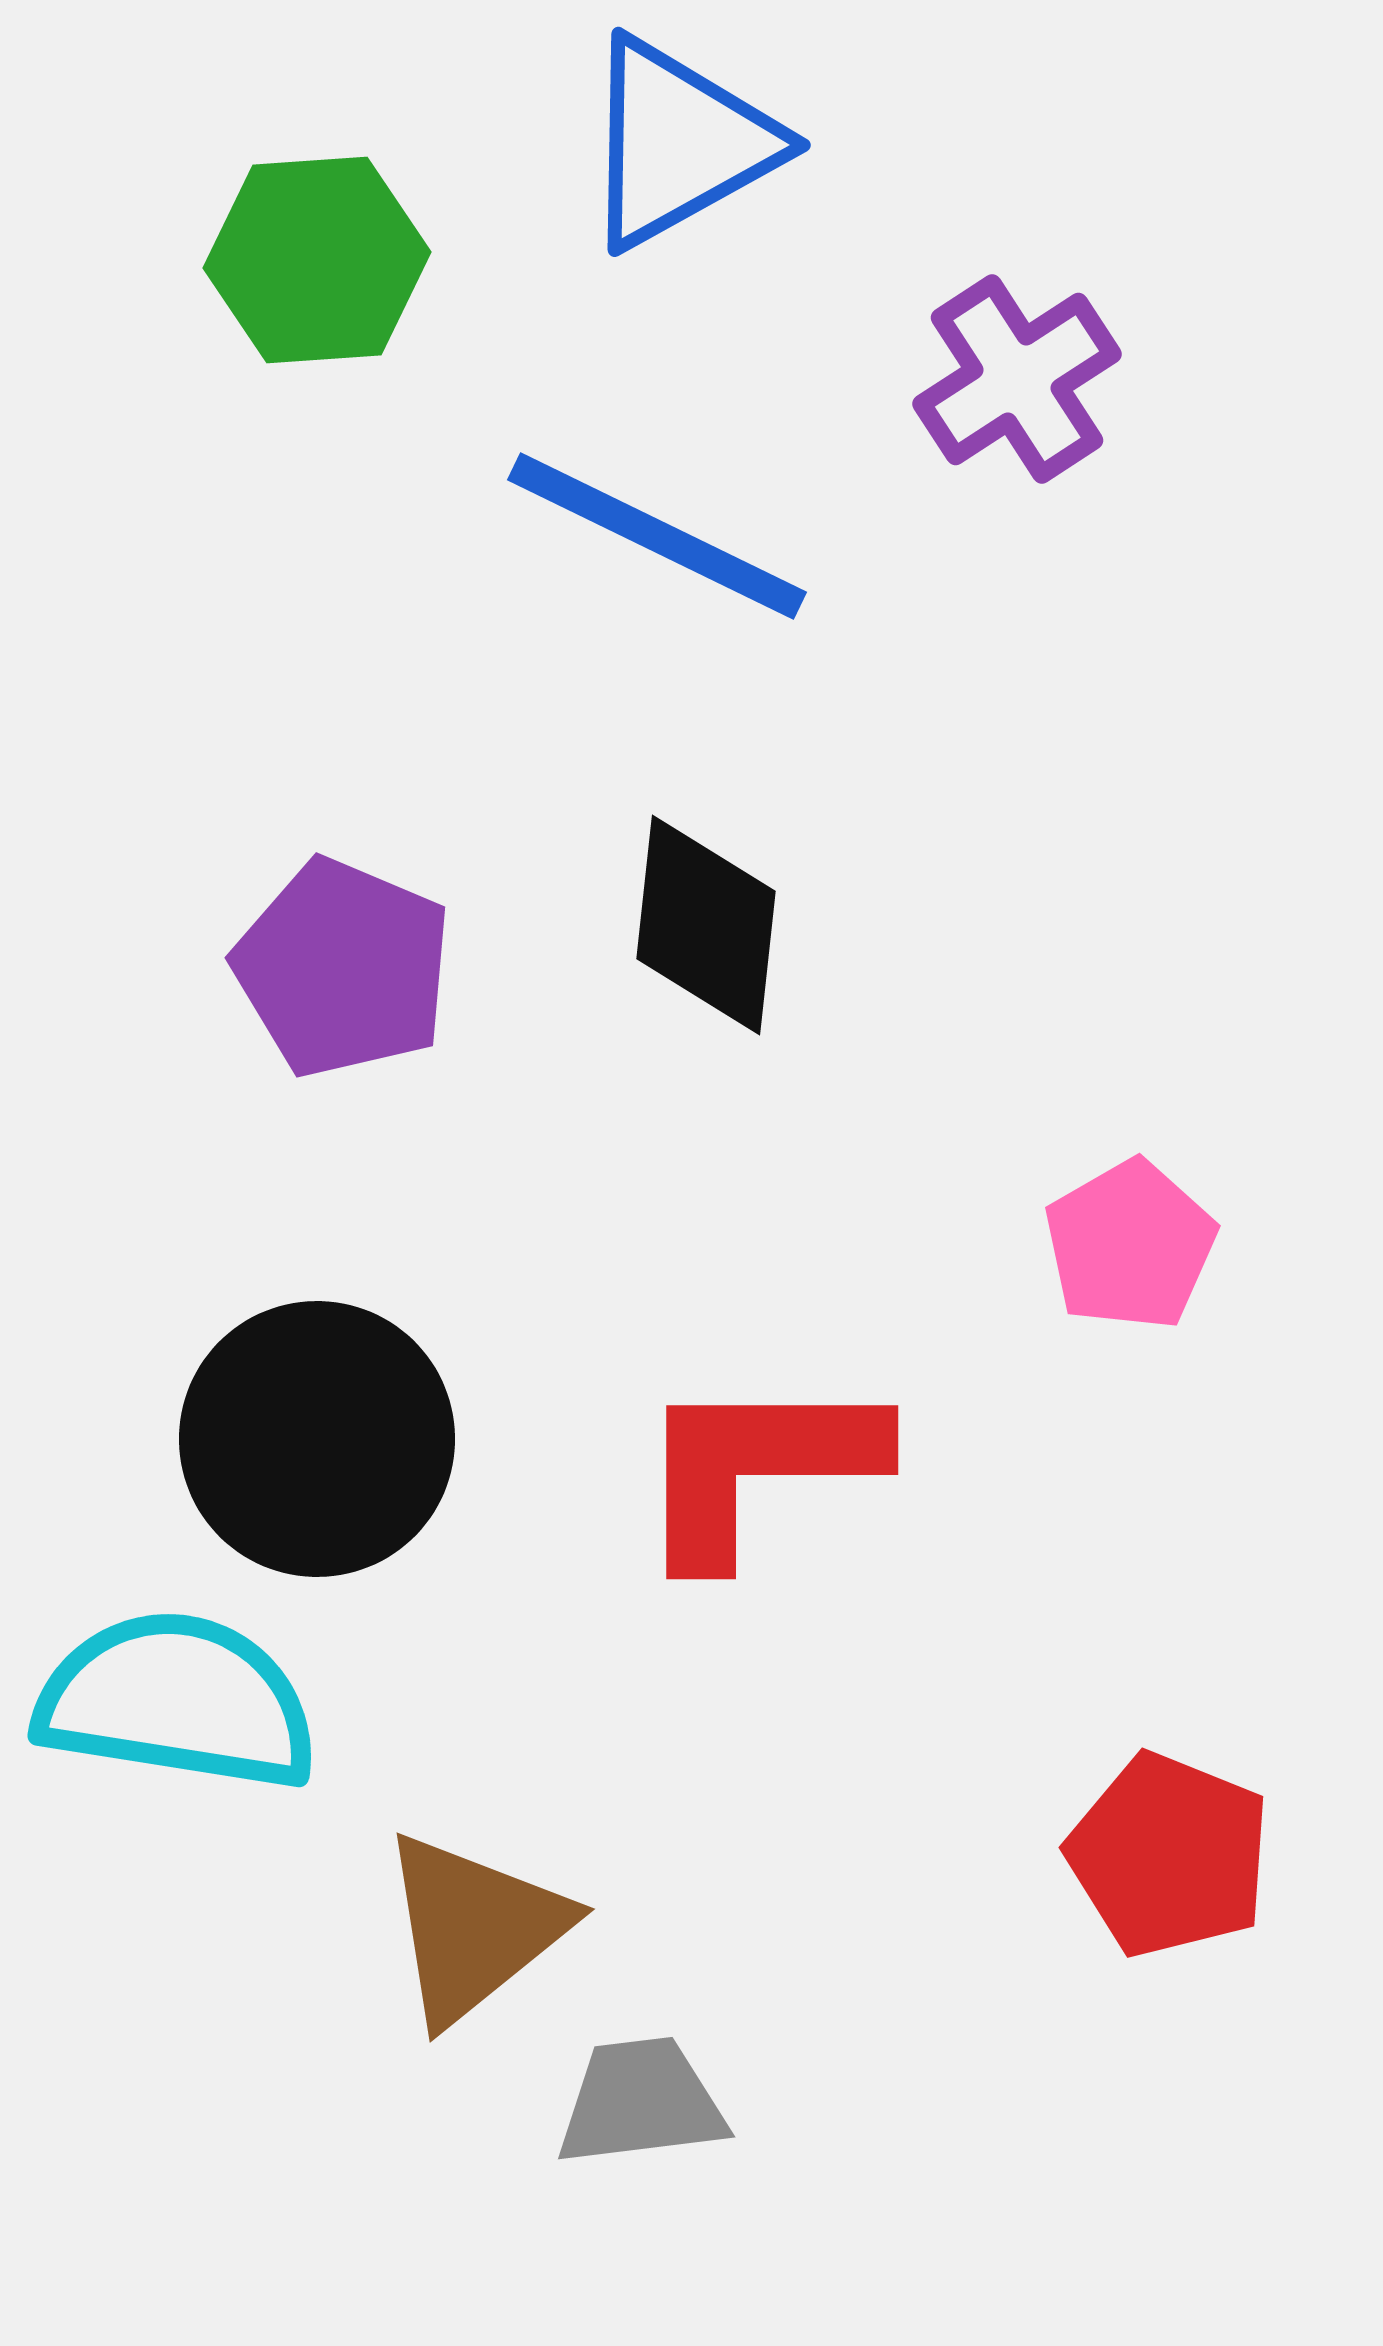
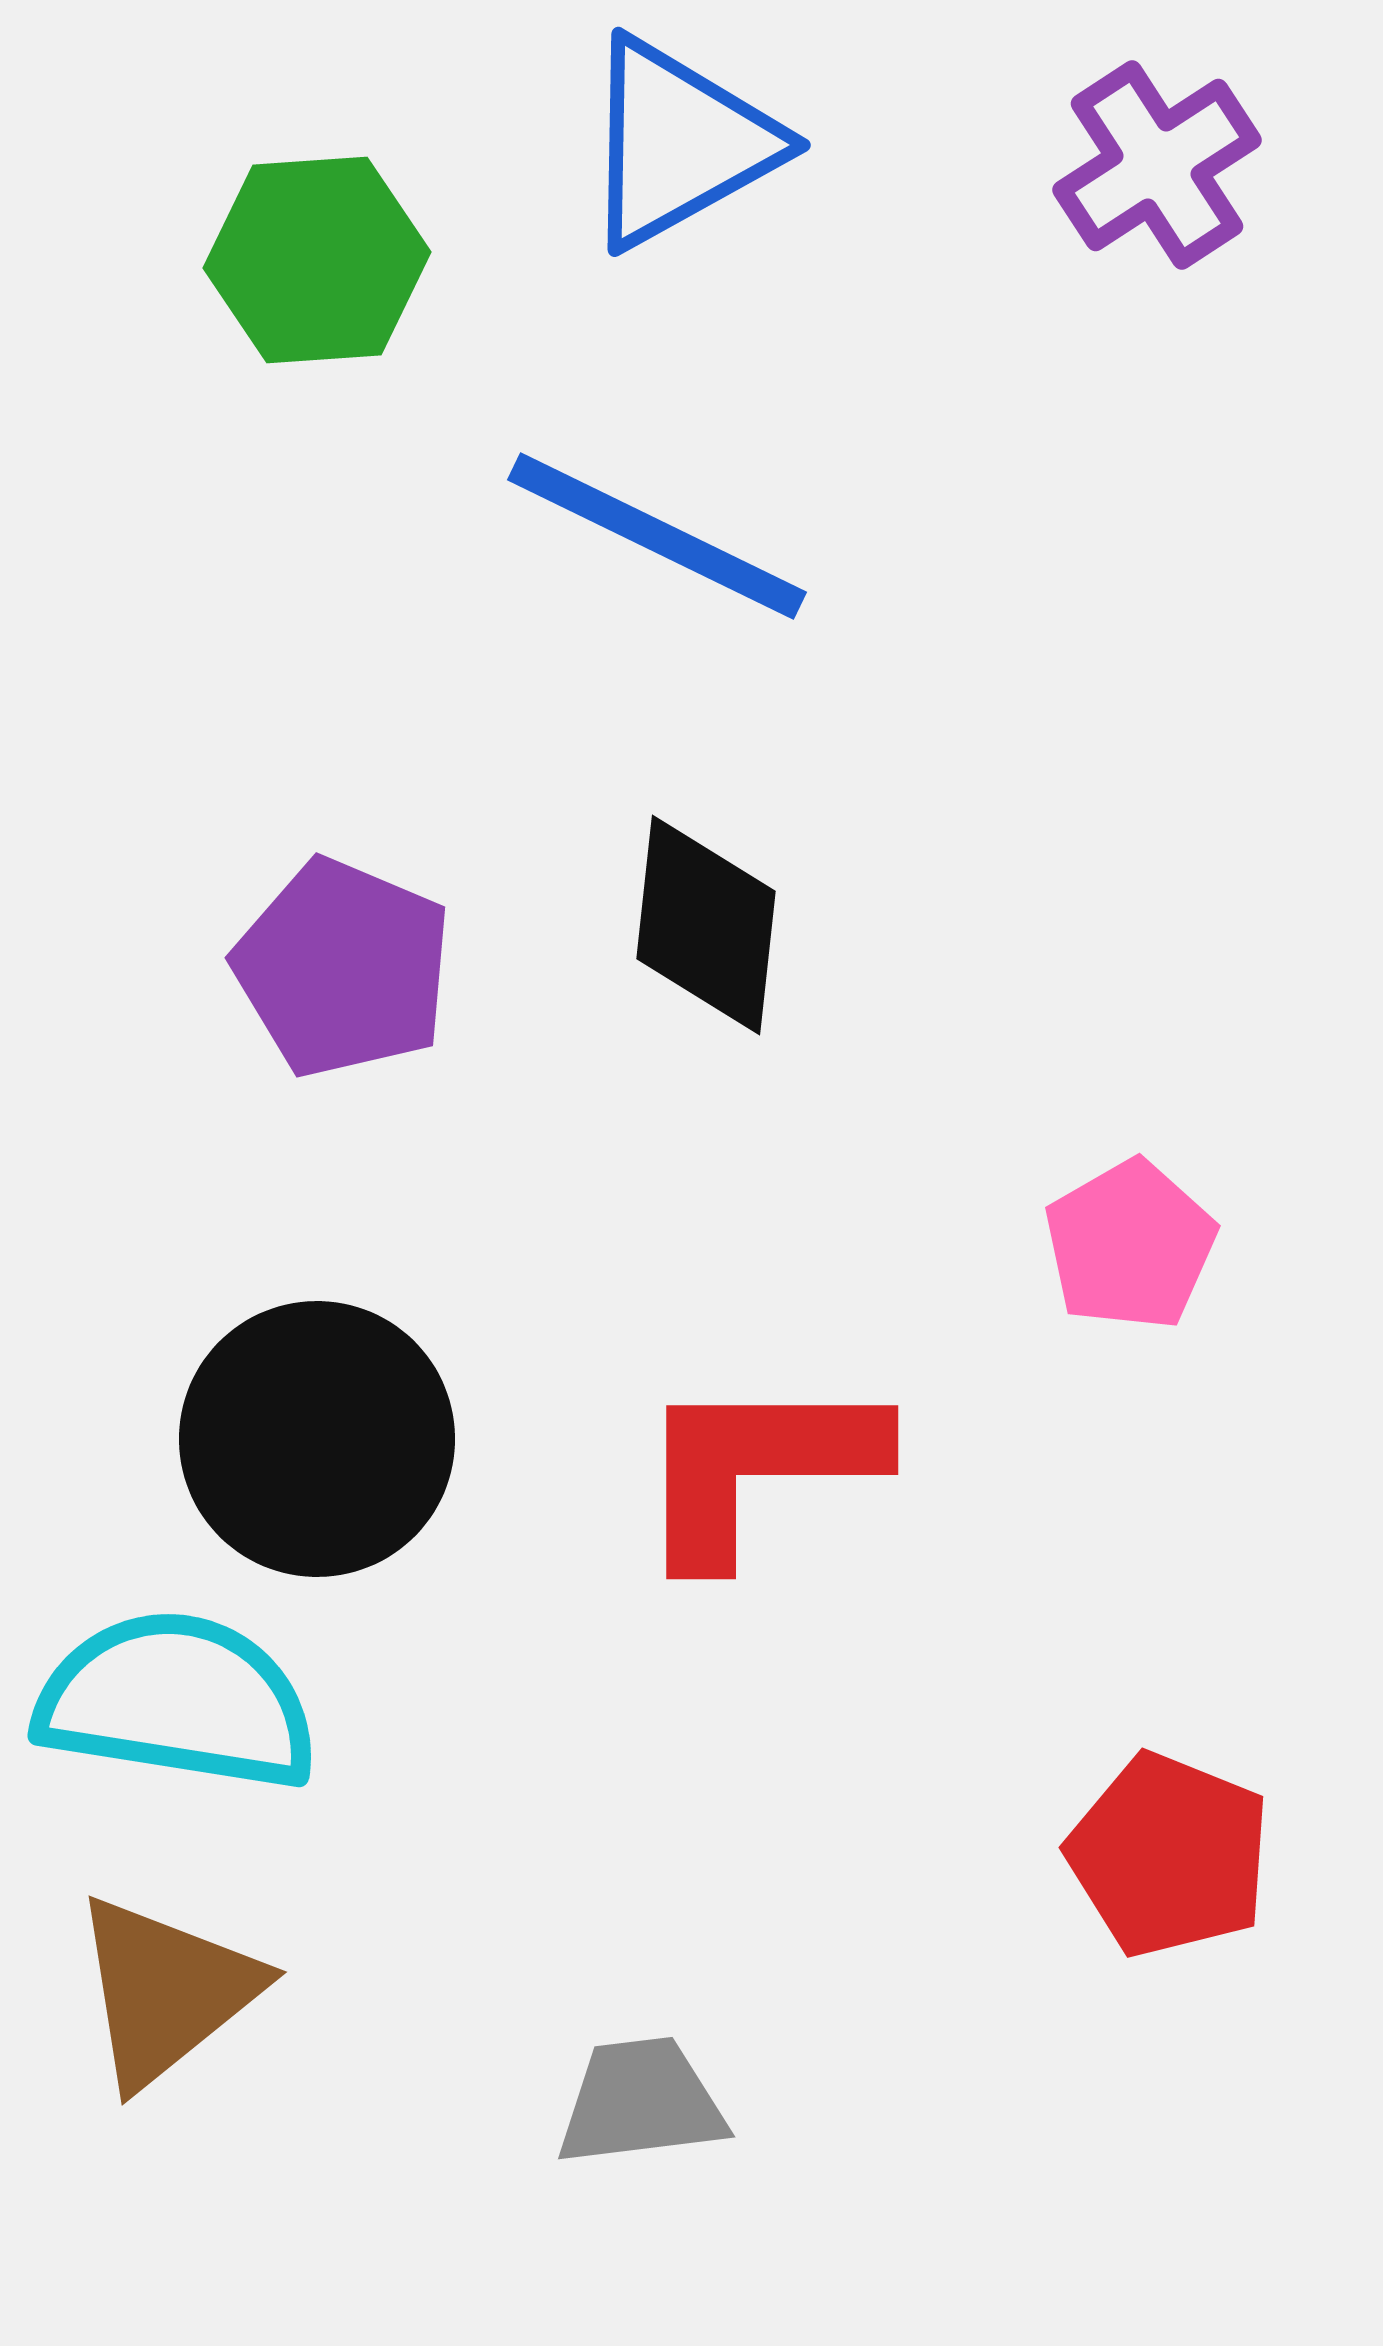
purple cross: moved 140 px right, 214 px up
brown triangle: moved 308 px left, 63 px down
